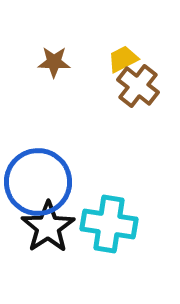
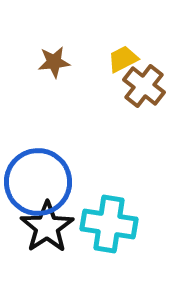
brown star: rotated 8 degrees counterclockwise
brown cross: moved 6 px right
black star: moved 1 px left
